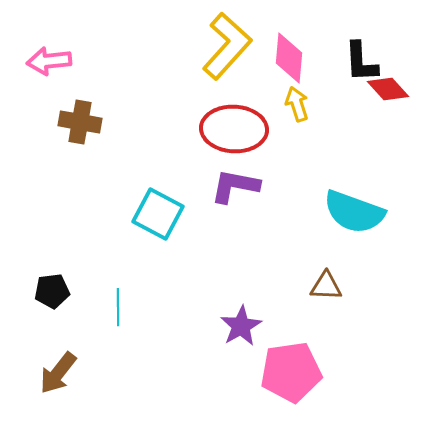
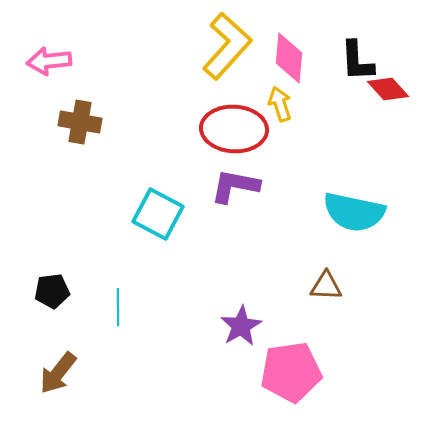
black L-shape: moved 4 px left, 1 px up
yellow arrow: moved 17 px left
cyan semicircle: rotated 8 degrees counterclockwise
